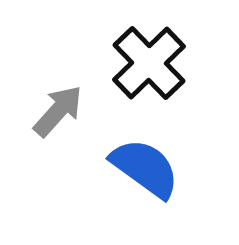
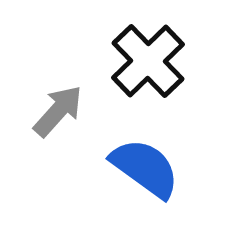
black cross: moved 1 px left, 2 px up
